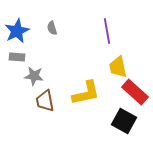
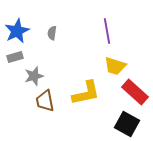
gray semicircle: moved 5 px down; rotated 24 degrees clockwise
gray rectangle: moved 2 px left; rotated 21 degrees counterclockwise
yellow trapezoid: moved 3 px left, 1 px up; rotated 60 degrees counterclockwise
gray star: rotated 24 degrees counterclockwise
black square: moved 3 px right, 3 px down
